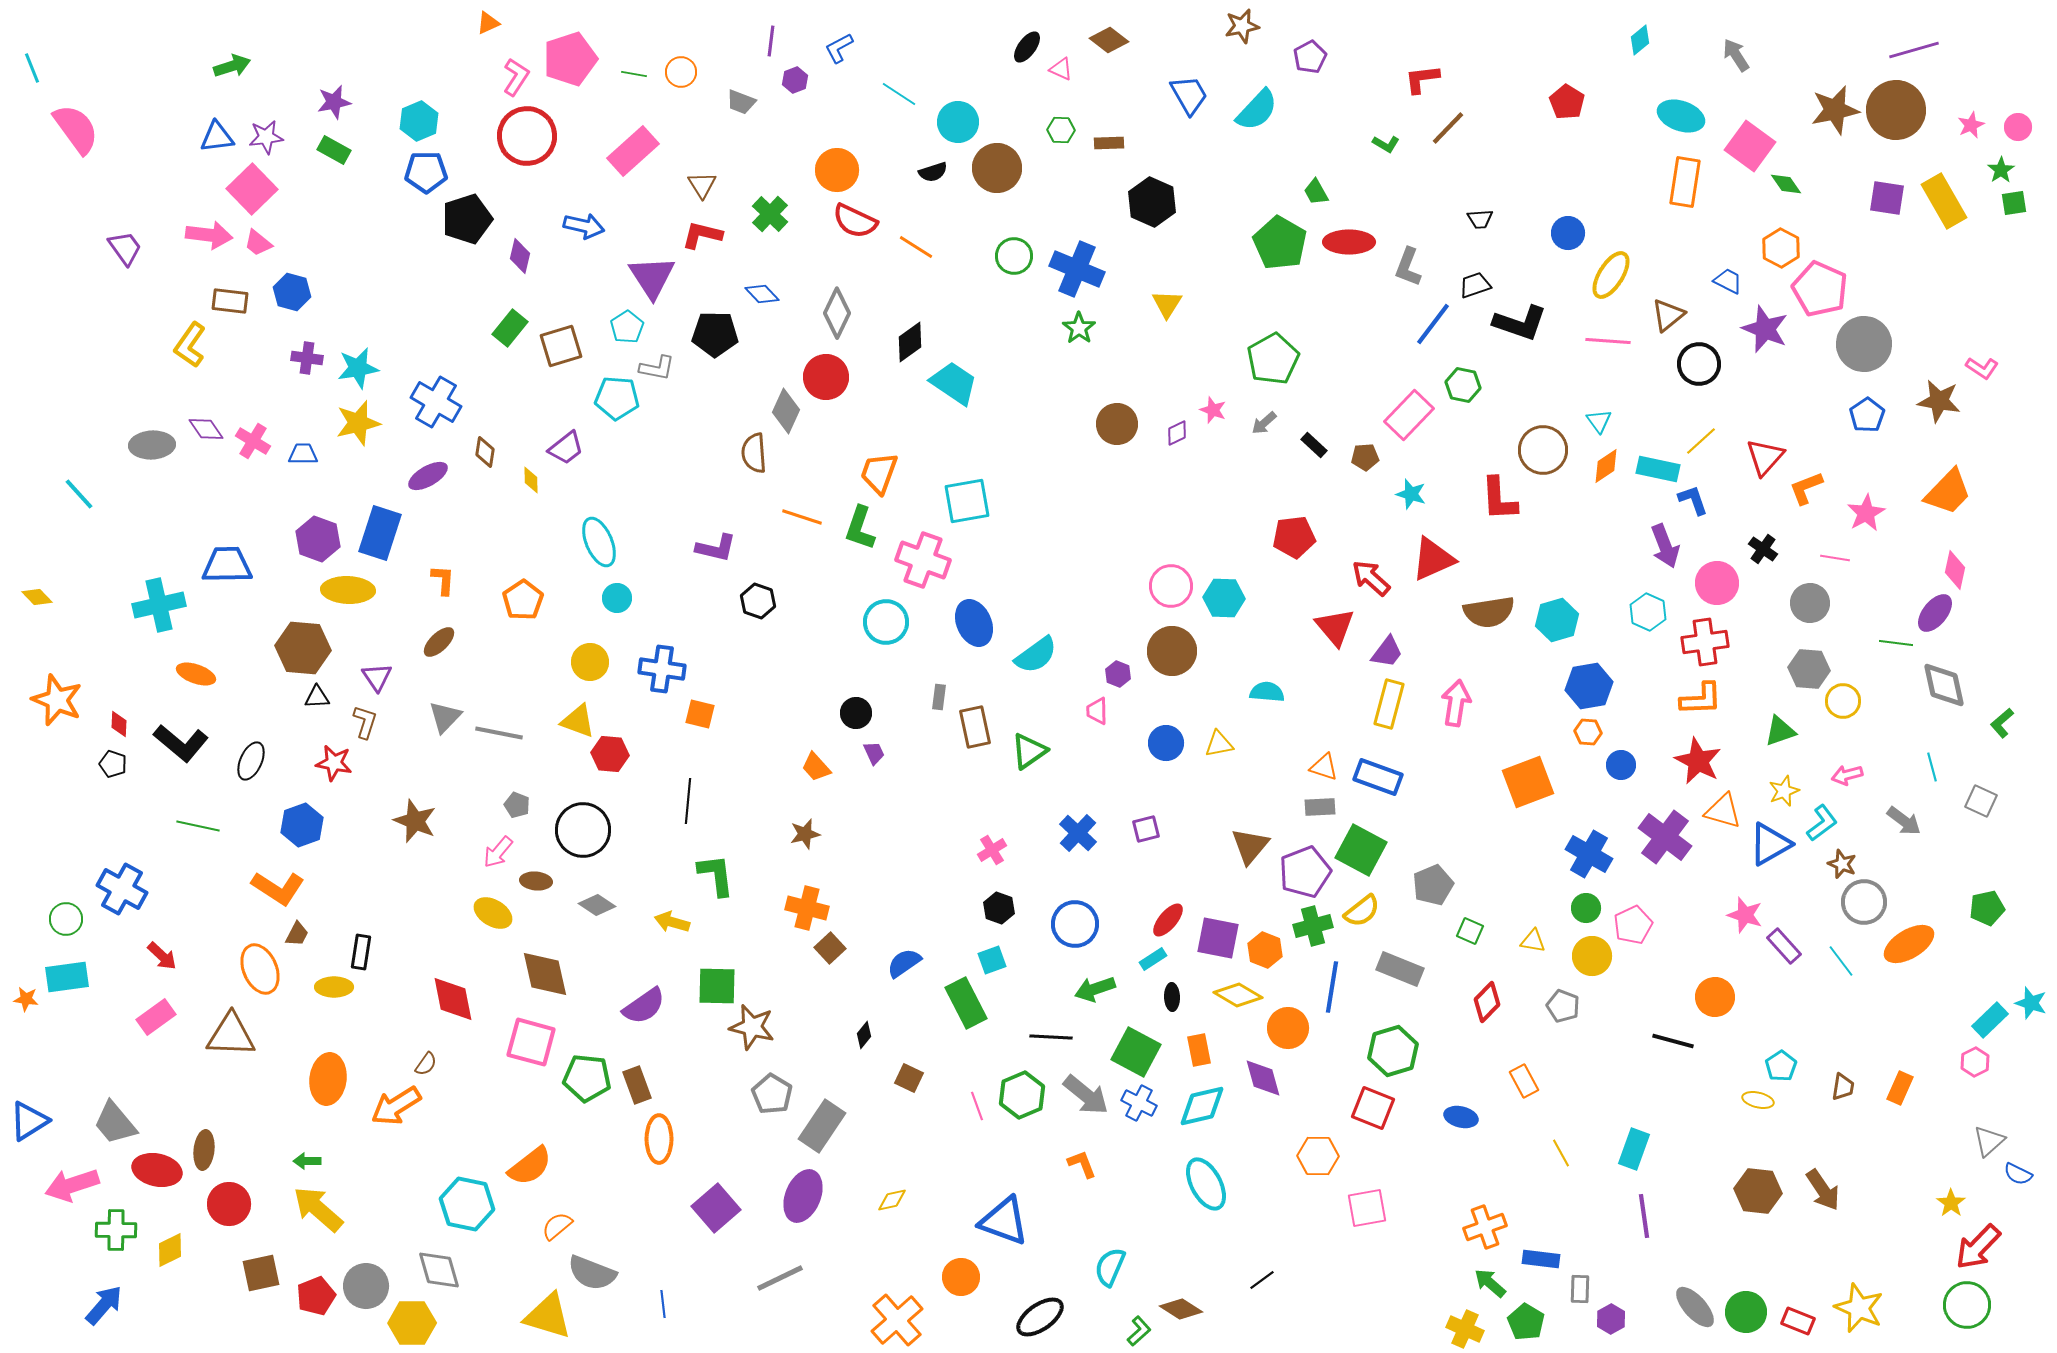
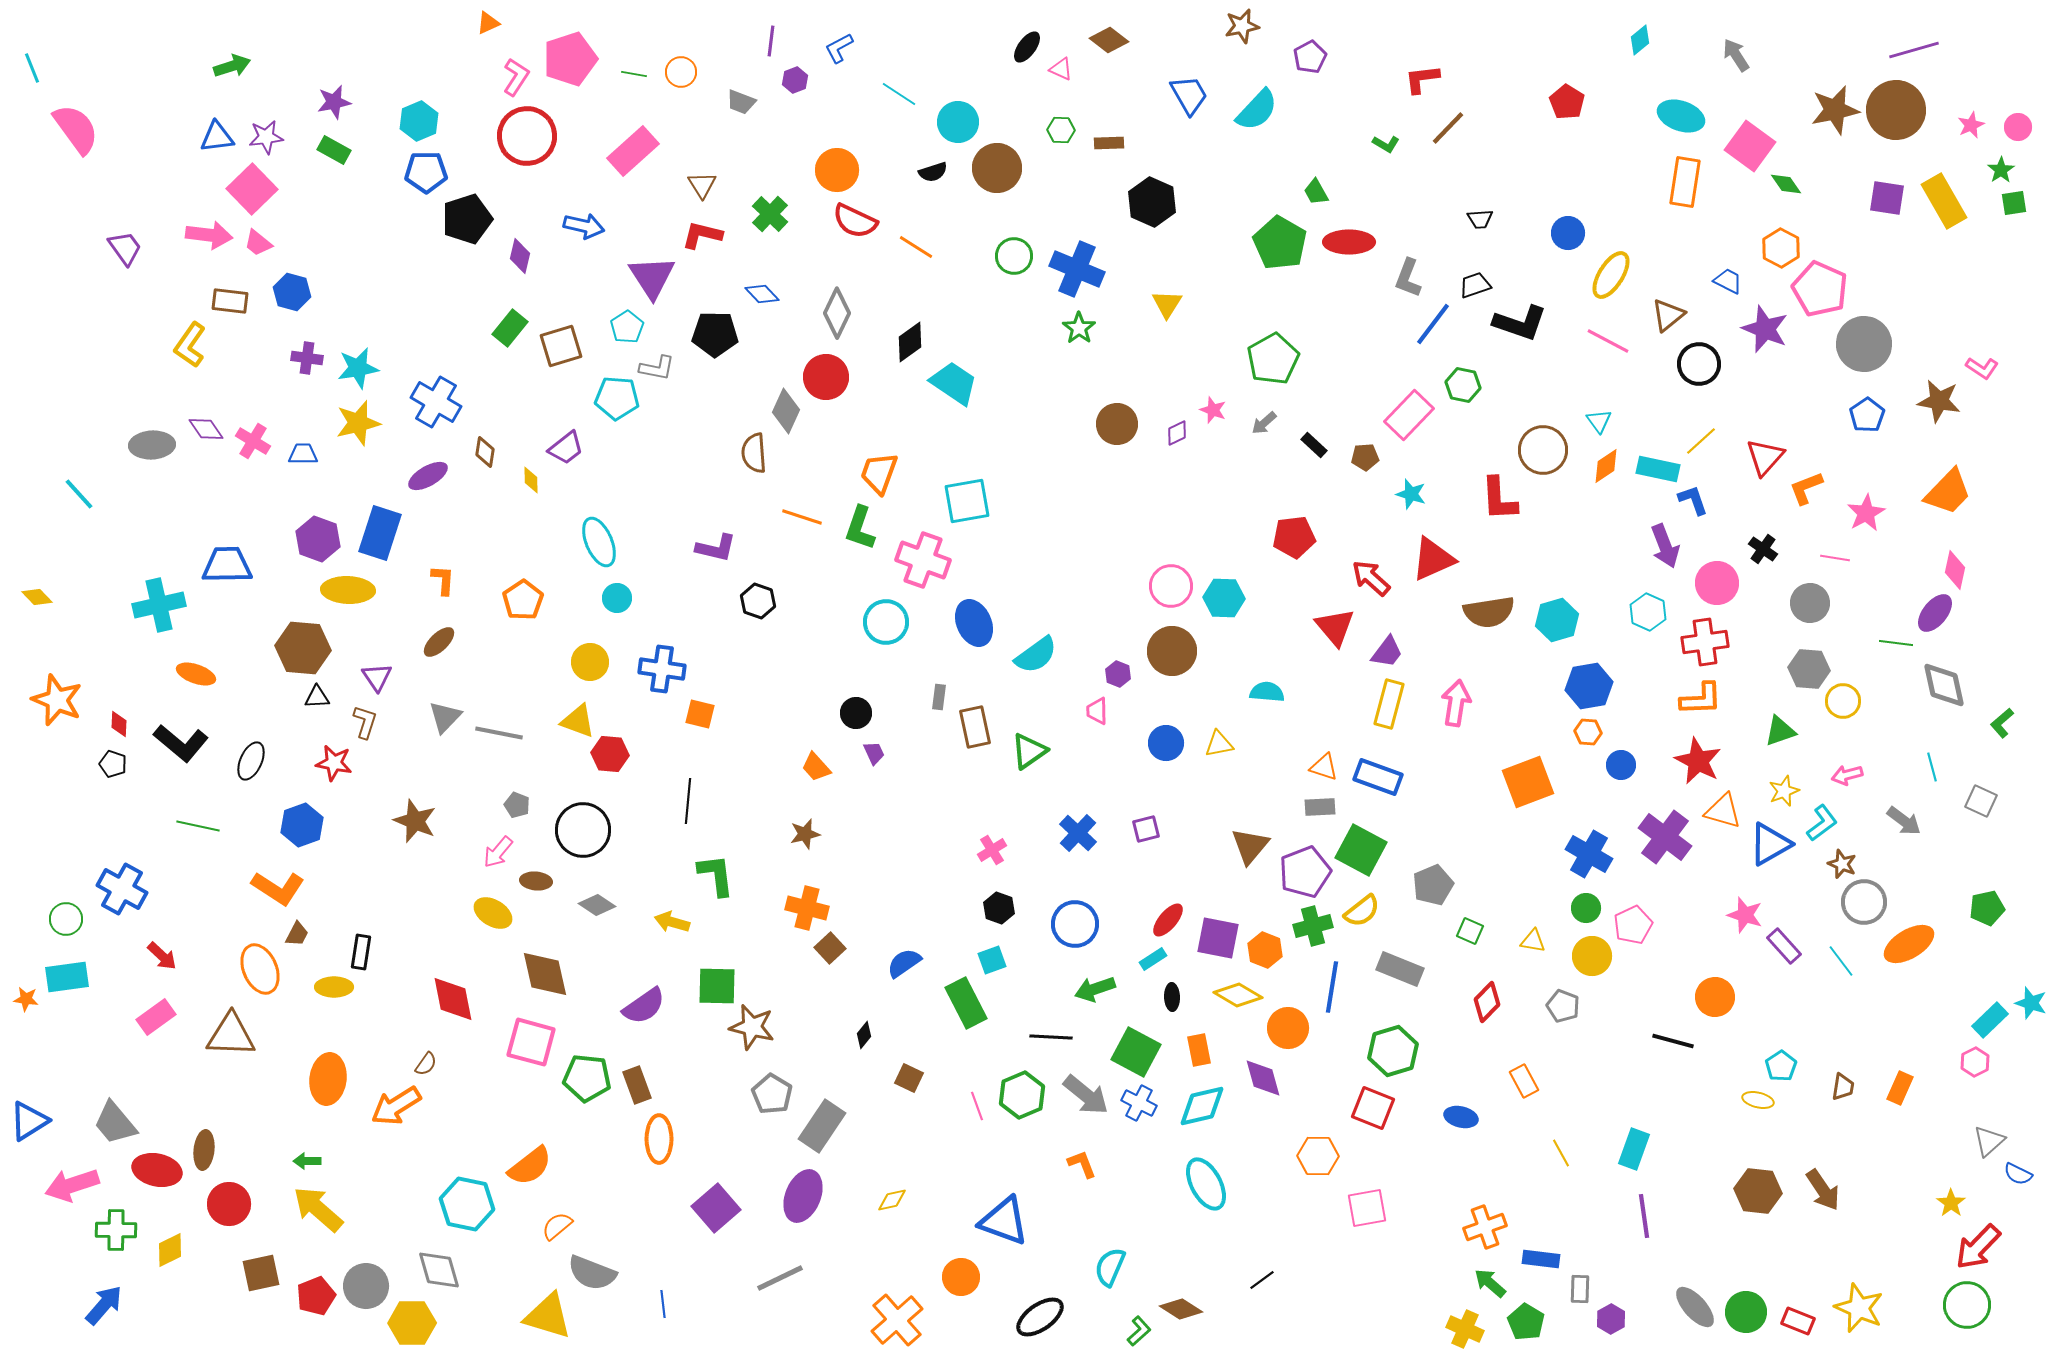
gray L-shape at (1408, 267): moved 11 px down
pink line at (1608, 341): rotated 24 degrees clockwise
